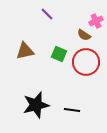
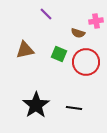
purple line: moved 1 px left
pink cross: rotated 16 degrees clockwise
brown semicircle: moved 6 px left, 2 px up; rotated 16 degrees counterclockwise
brown triangle: moved 1 px up
black star: rotated 20 degrees counterclockwise
black line: moved 2 px right, 2 px up
